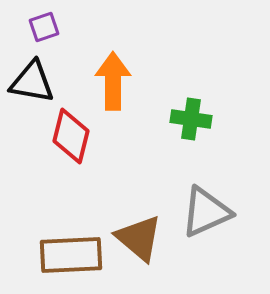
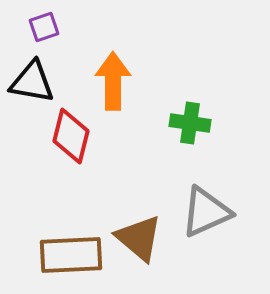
green cross: moved 1 px left, 4 px down
